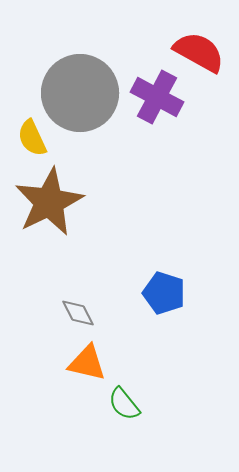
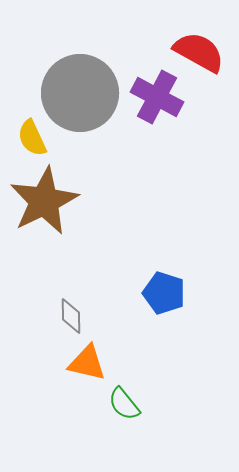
brown star: moved 5 px left, 1 px up
gray diamond: moved 7 px left, 3 px down; rotated 27 degrees clockwise
